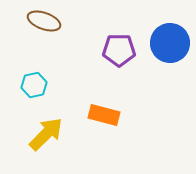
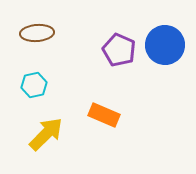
brown ellipse: moved 7 px left, 12 px down; rotated 24 degrees counterclockwise
blue circle: moved 5 px left, 2 px down
purple pentagon: rotated 24 degrees clockwise
orange rectangle: rotated 8 degrees clockwise
